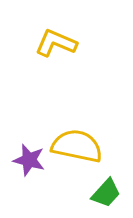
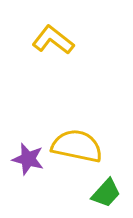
yellow L-shape: moved 3 px left, 3 px up; rotated 15 degrees clockwise
purple star: moved 1 px left, 1 px up
